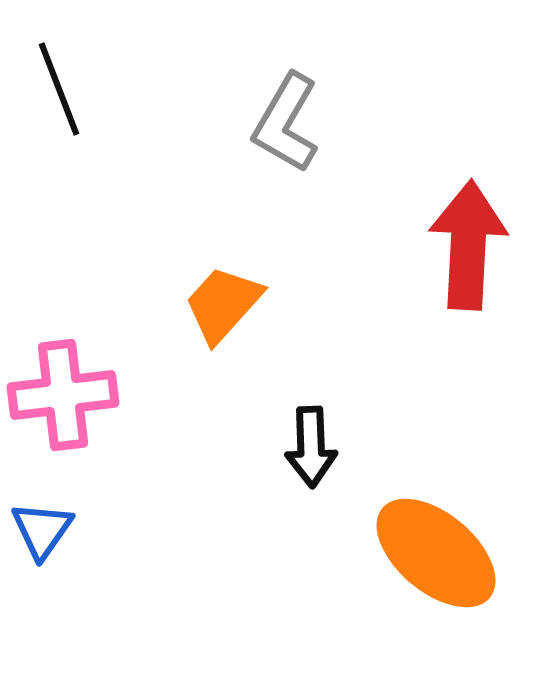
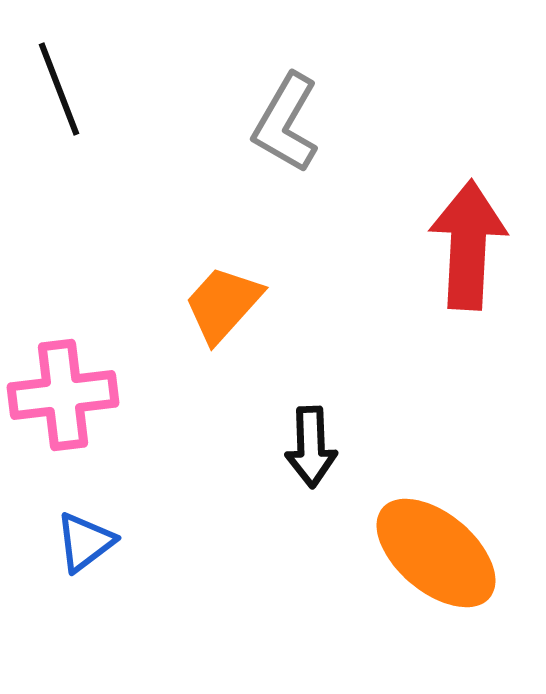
blue triangle: moved 43 px right, 12 px down; rotated 18 degrees clockwise
